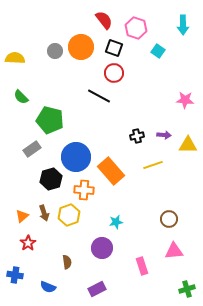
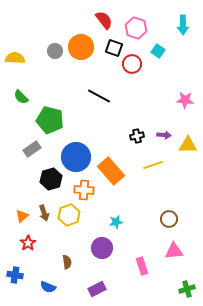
red circle: moved 18 px right, 9 px up
